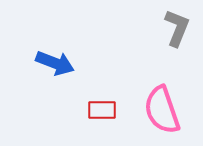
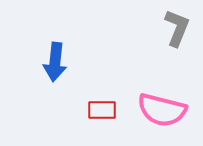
blue arrow: moved 1 px up; rotated 75 degrees clockwise
pink semicircle: rotated 57 degrees counterclockwise
